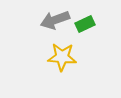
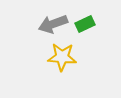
gray arrow: moved 2 px left, 4 px down
